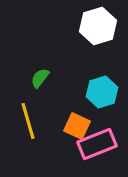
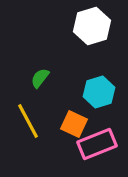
white hexagon: moved 6 px left
cyan hexagon: moved 3 px left
yellow line: rotated 12 degrees counterclockwise
orange square: moved 3 px left, 2 px up
